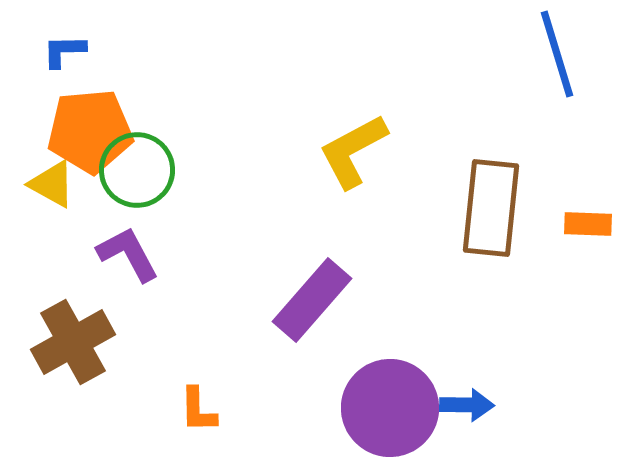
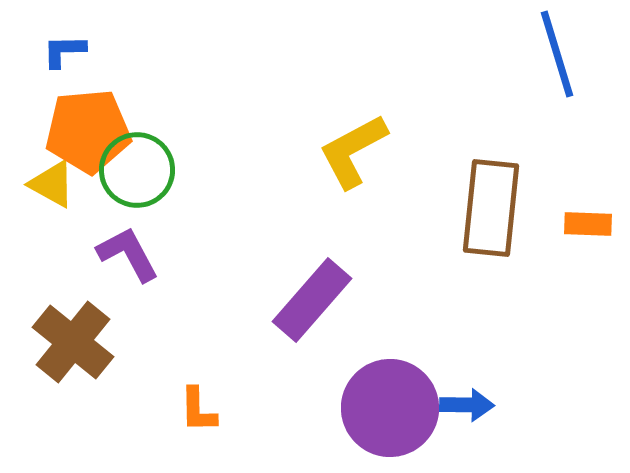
orange pentagon: moved 2 px left
brown cross: rotated 22 degrees counterclockwise
